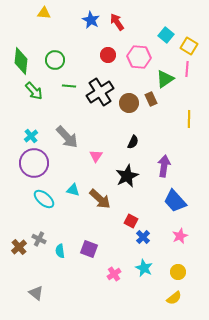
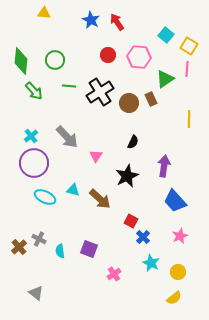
cyan ellipse: moved 1 px right, 2 px up; rotated 15 degrees counterclockwise
cyan star: moved 7 px right, 5 px up
